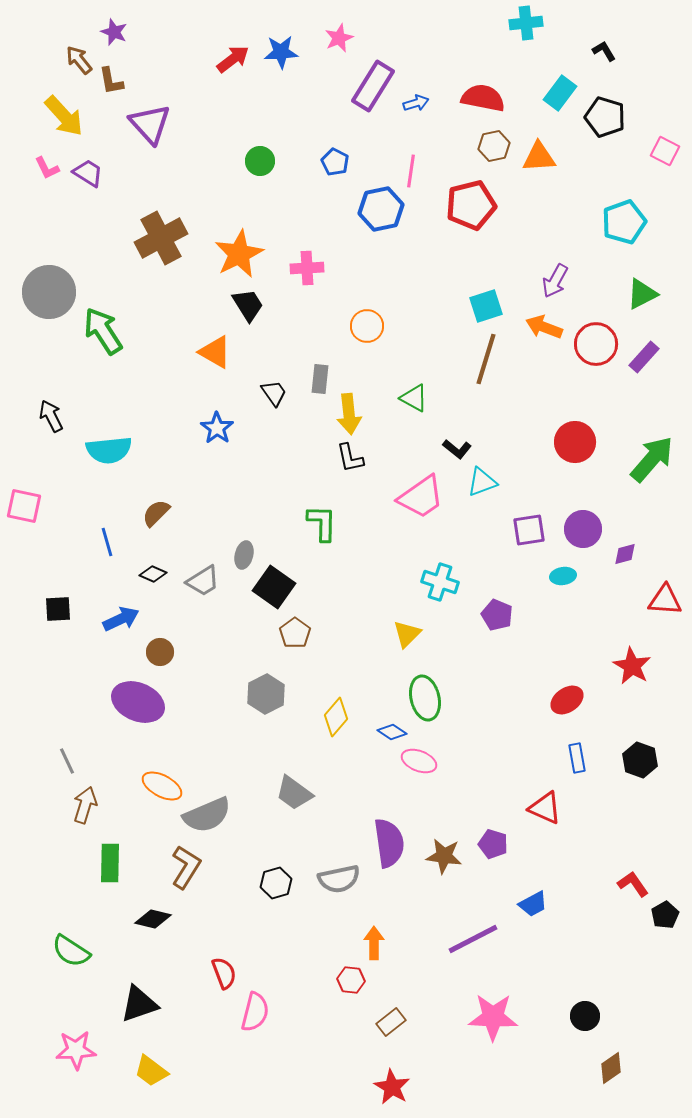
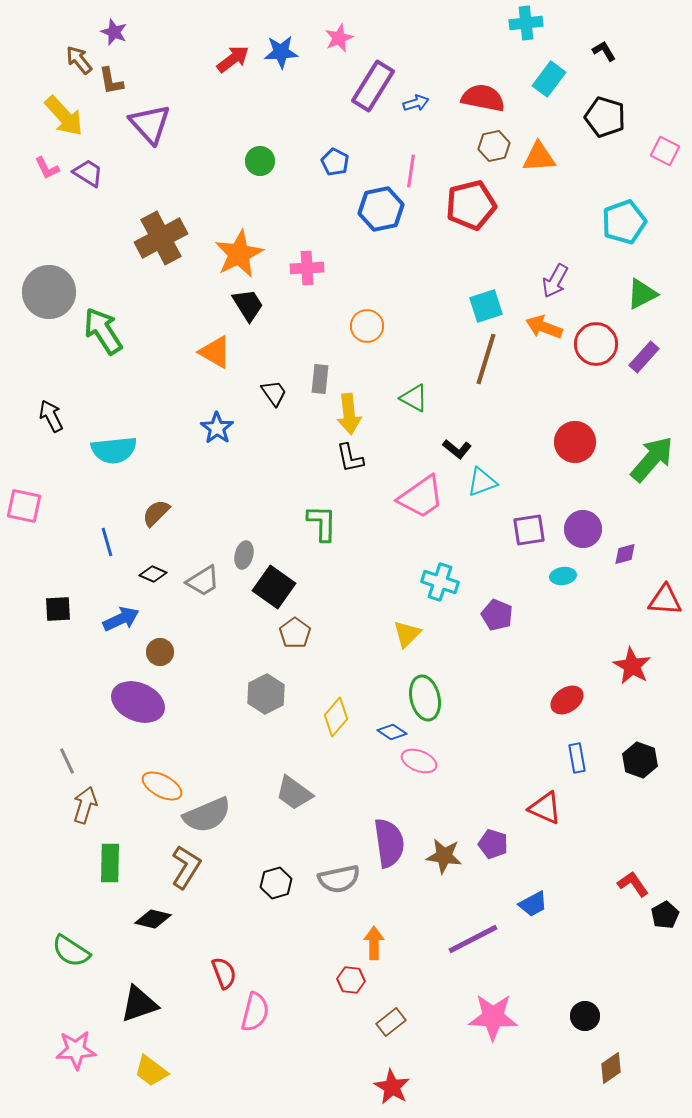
cyan rectangle at (560, 93): moved 11 px left, 14 px up
cyan semicircle at (109, 450): moved 5 px right
